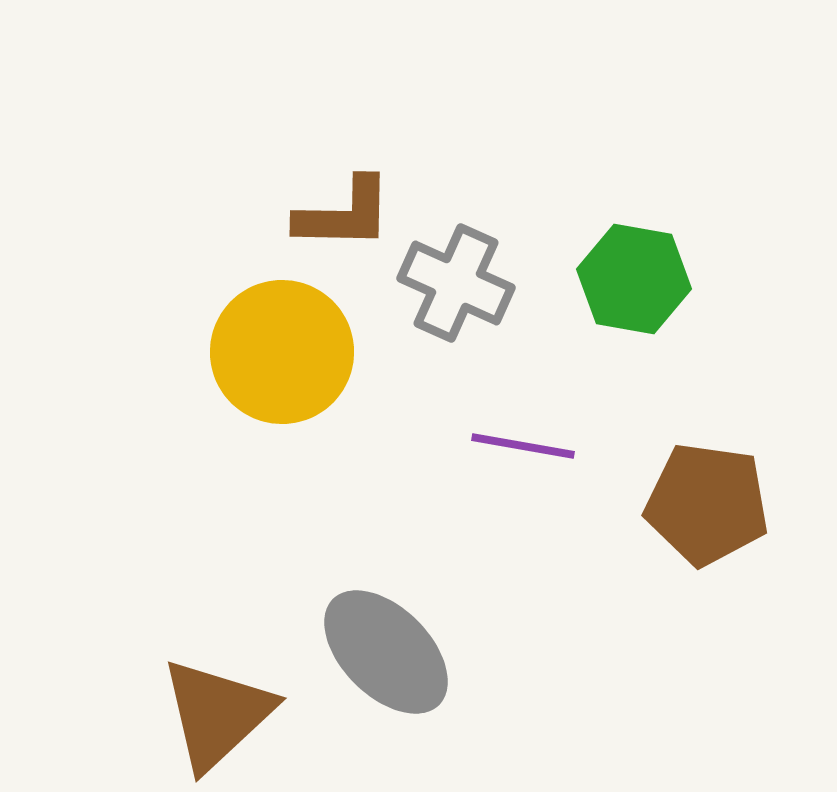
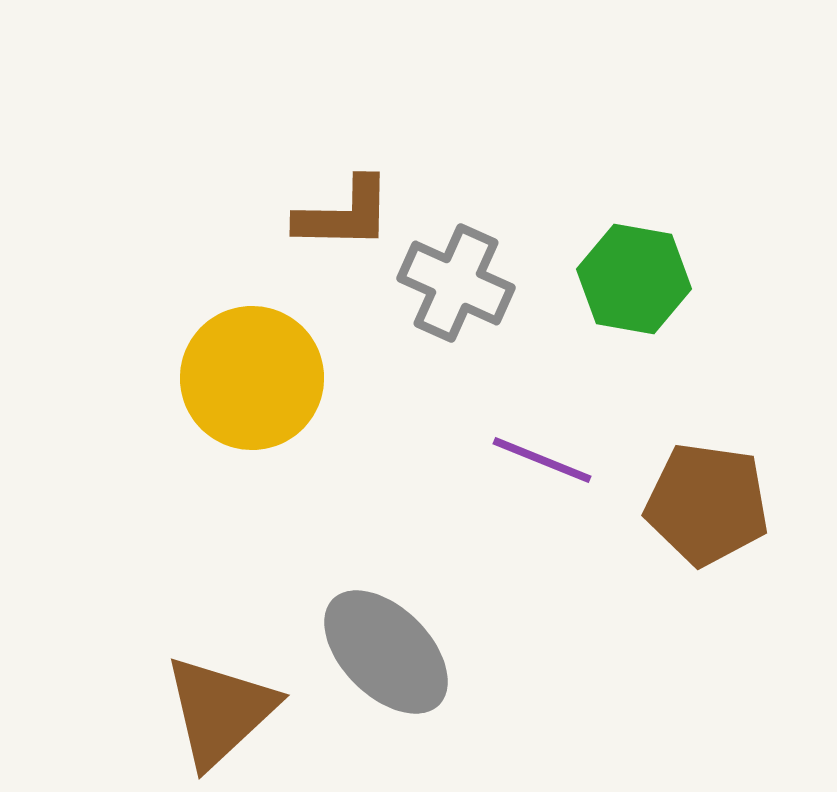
yellow circle: moved 30 px left, 26 px down
purple line: moved 19 px right, 14 px down; rotated 12 degrees clockwise
brown triangle: moved 3 px right, 3 px up
